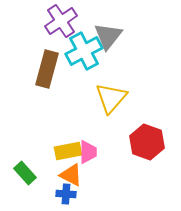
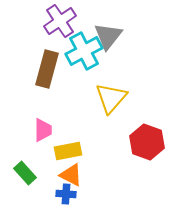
purple cross: moved 1 px left
pink trapezoid: moved 45 px left, 22 px up
